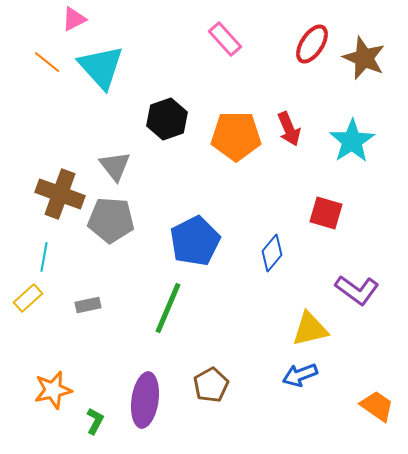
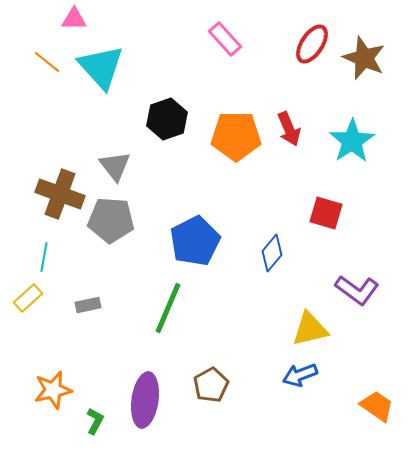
pink triangle: rotated 28 degrees clockwise
